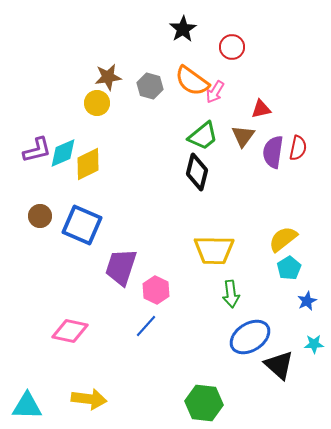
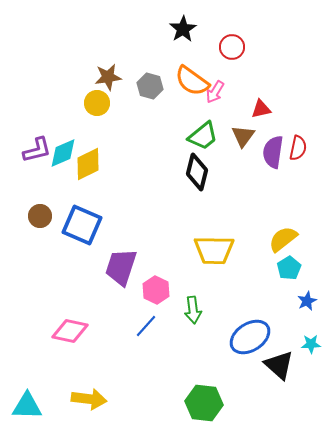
green arrow: moved 38 px left, 16 px down
cyan star: moved 3 px left
